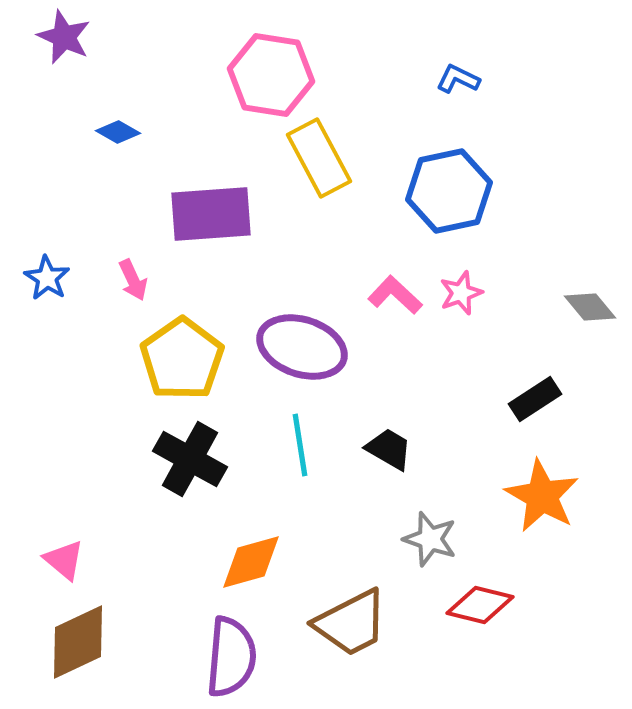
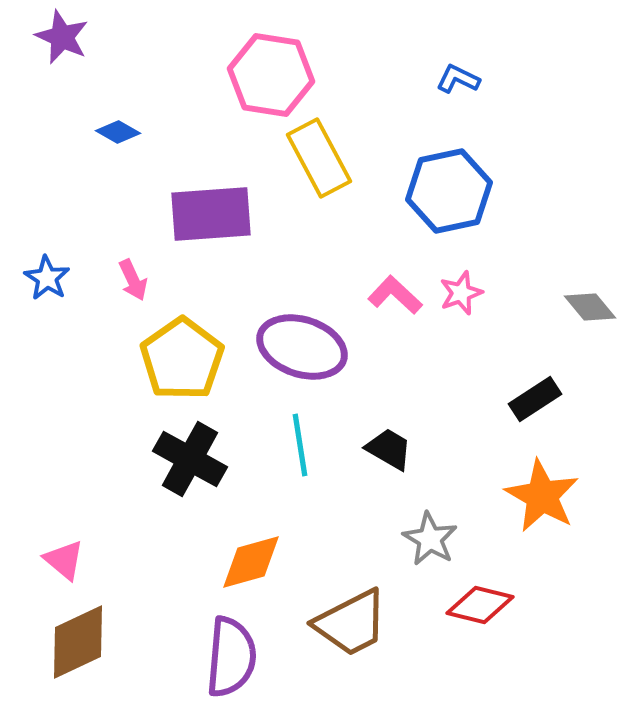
purple star: moved 2 px left
gray star: rotated 12 degrees clockwise
